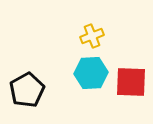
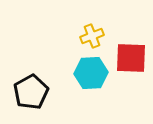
red square: moved 24 px up
black pentagon: moved 4 px right, 2 px down
